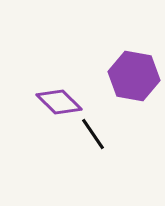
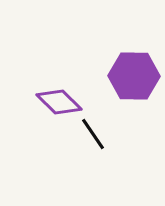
purple hexagon: rotated 9 degrees counterclockwise
